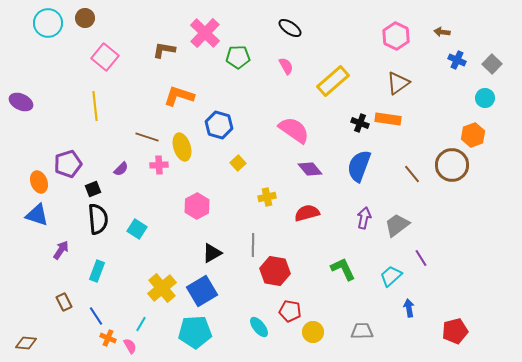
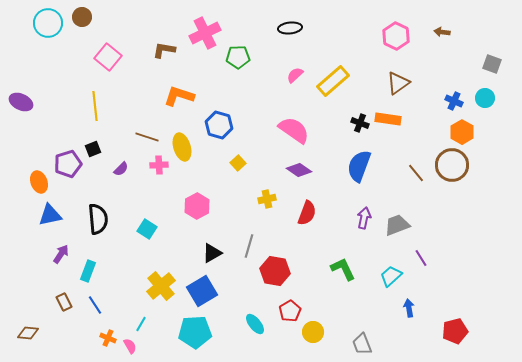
brown circle at (85, 18): moved 3 px left, 1 px up
black ellipse at (290, 28): rotated 40 degrees counterclockwise
pink cross at (205, 33): rotated 20 degrees clockwise
pink square at (105, 57): moved 3 px right
blue cross at (457, 60): moved 3 px left, 41 px down
gray square at (492, 64): rotated 24 degrees counterclockwise
pink semicircle at (286, 66): moved 9 px right, 9 px down; rotated 102 degrees counterclockwise
orange hexagon at (473, 135): moved 11 px left, 3 px up; rotated 10 degrees counterclockwise
purple diamond at (310, 169): moved 11 px left, 1 px down; rotated 15 degrees counterclockwise
brown line at (412, 174): moved 4 px right, 1 px up
black square at (93, 189): moved 40 px up
yellow cross at (267, 197): moved 2 px down
red semicircle at (307, 213): rotated 125 degrees clockwise
blue triangle at (37, 215): moved 13 px right; rotated 30 degrees counterclockwise
gray trapezoid at (397, 225): rotated 16 degrees clockwise
cyan square at (137, 229): moved 10 px right
gray line at (253, 245): moved 4 px left, 1 px down; rotated 15 degrees clockwise
purple arrow at (61, 250): moved 4 px down
cyan rectangle at (97, 271): moved 9 px left
yellow cross at (162, 288): moved 1 px left, 2 px up
red pentagon at (290, 311): rotated 30 degrees clockwise
blue line at (96, 316): moved 1 px left, 11 px up
cyan ellipse at (259, 327): moved 4 px left, 3 px up
gray trapezoid at (362, 331): moved 13 px down; rotated 110 degrees counterclockwise
brown diamond at (26, 343): moved 2 px right, 10 px up
